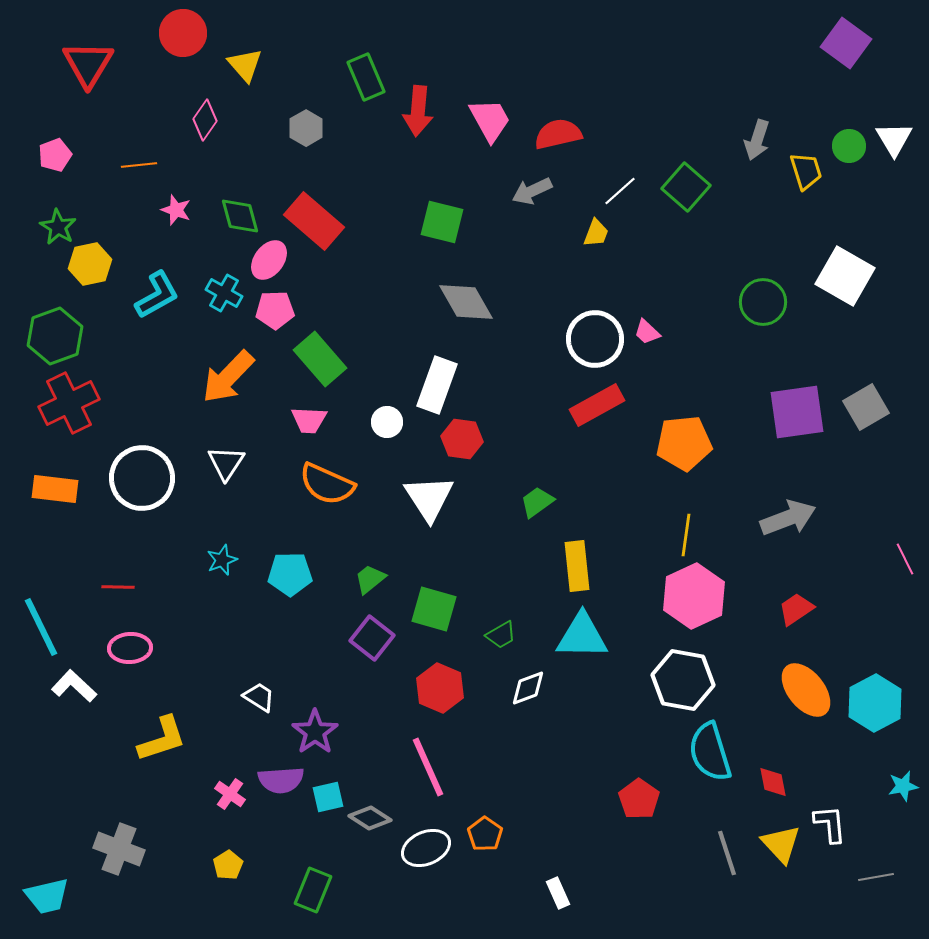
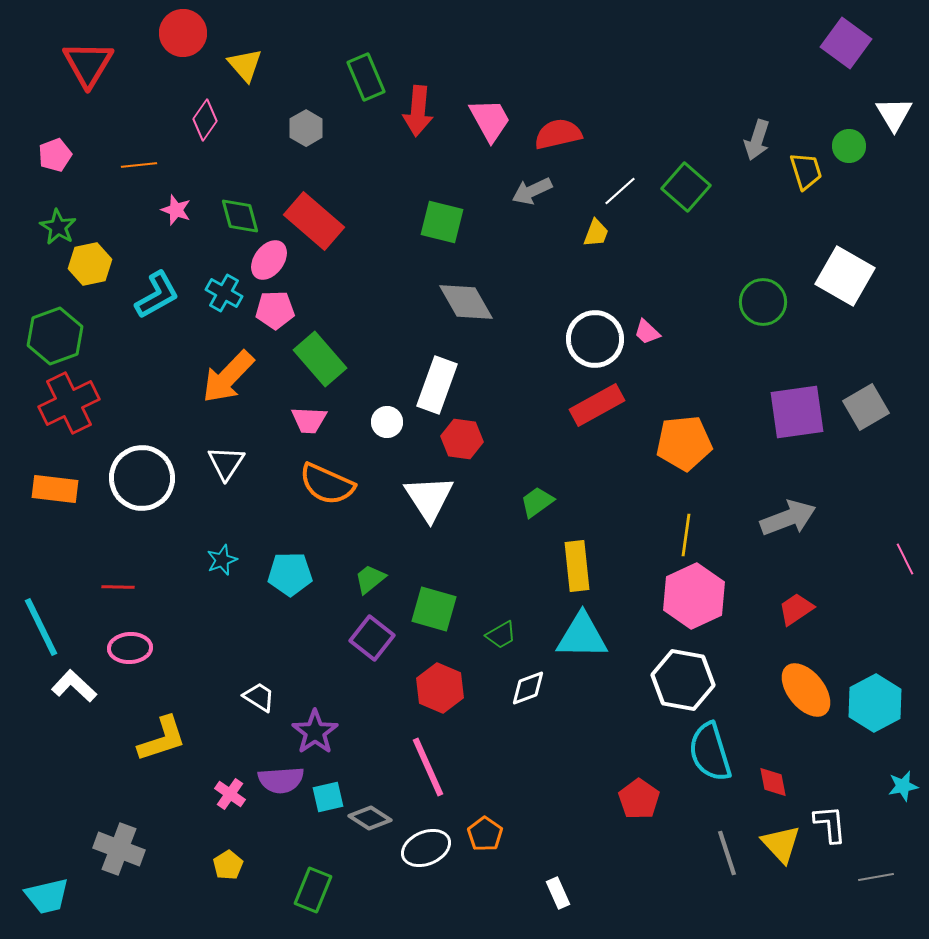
white triangle at (894, 139): moved 25 px up
